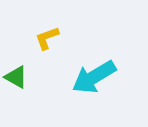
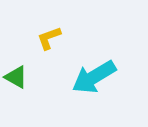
yellow L-shape: moved 2 px right
